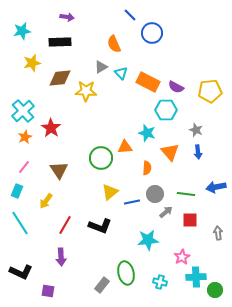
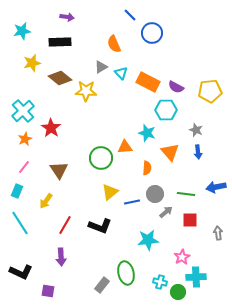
brown diamond at (60, 78): rotated 45 degrees clockwise
orange star at (25, 137): moved 2 px down
green circle at (215, 290): moved 37 px left, 2 px down
